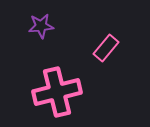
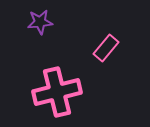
purple star: moved 1 px left, 4 px up
